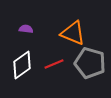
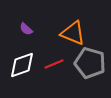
purple semicircle: rotated 144 degrees counterclockwise
white diamond: rotated 16 degrees clockwise
